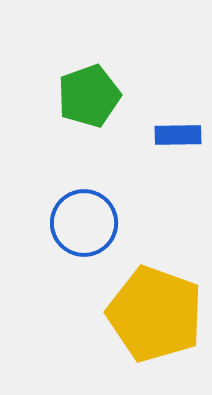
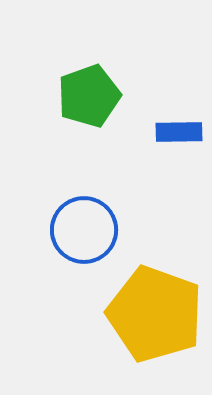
blue rectangle: moved 1 px right, 3 px up
blue circle: moved 7 px down
